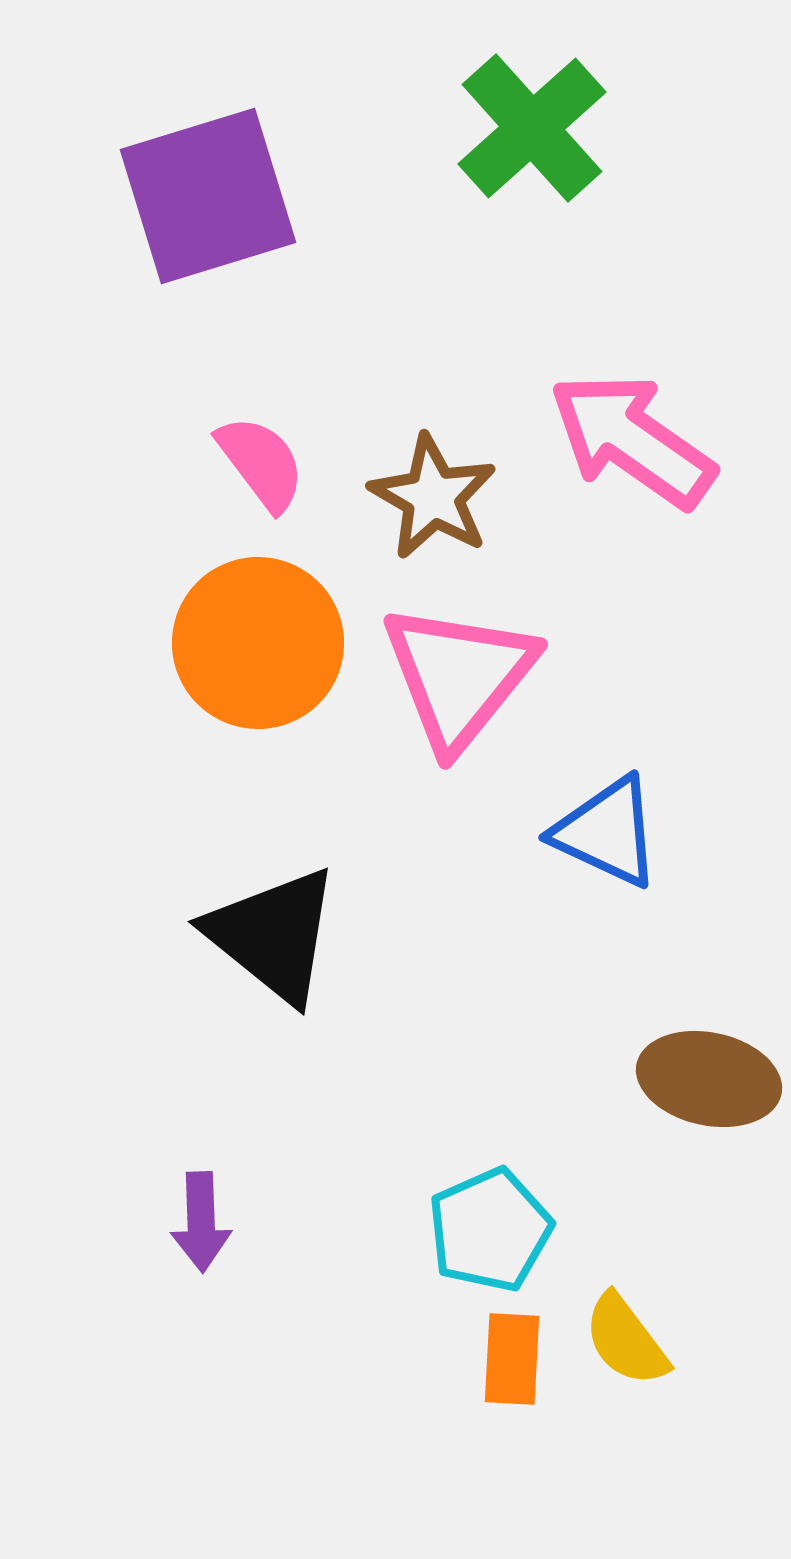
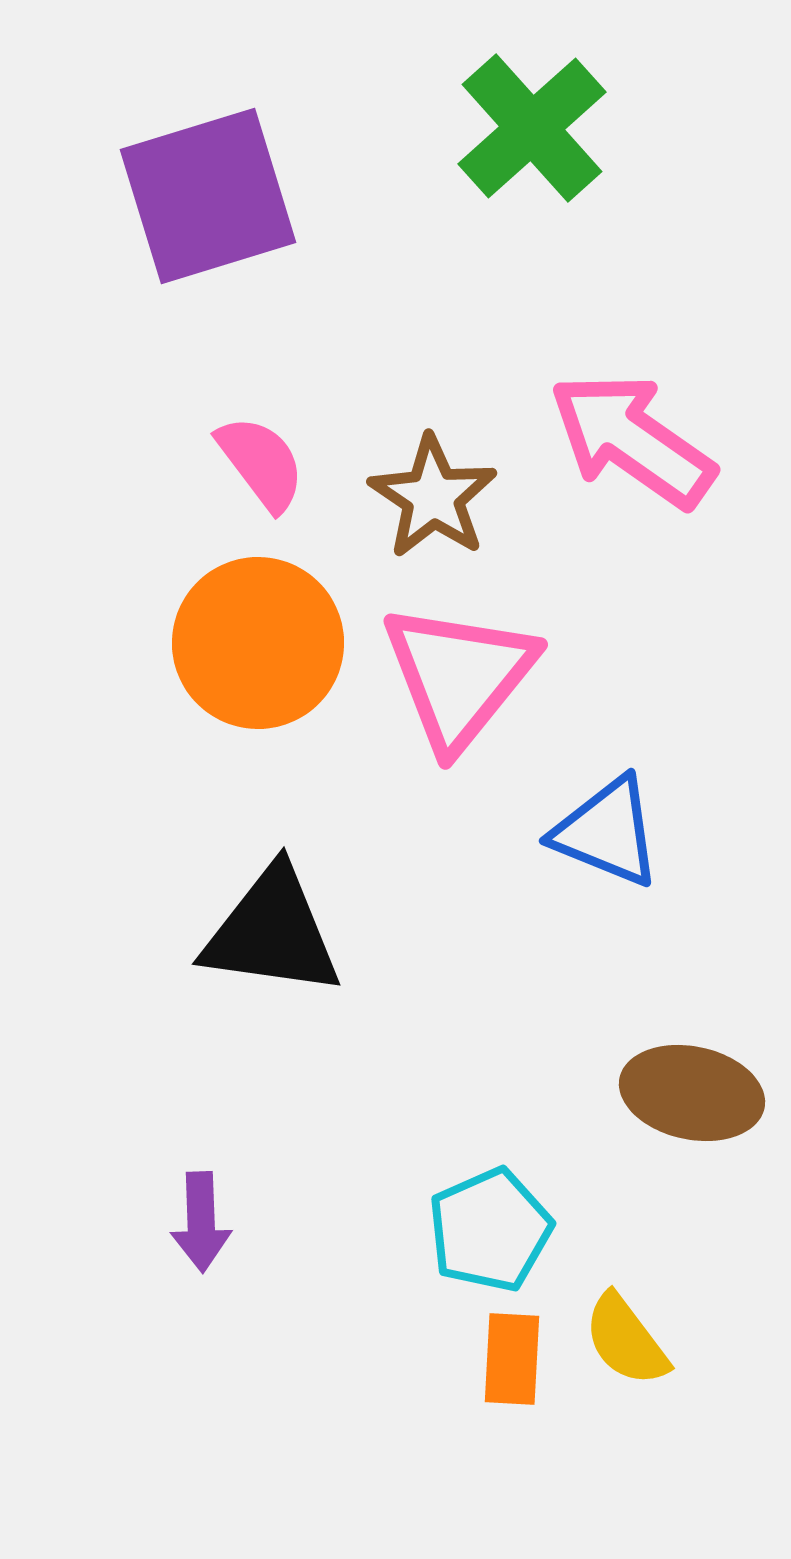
brown star: rotated 4 degrees clockwise
blue triangle: rotated 3 degrees counterclockwise
black triangle: moved 1 px left, 3 px up; rotated 31 degrees counterclockwise
brown ellipse: moved 17 px left, 14 px down
